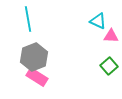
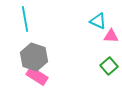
cyan line: moved 3 px left
gray hexagon: rotated 20 degrees counterclockwise
pink rectangle: moved 1 px up
